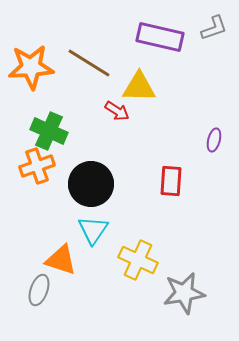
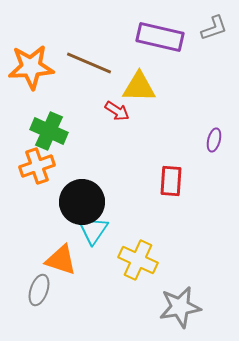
brown line: rotated 9 degrees counterclockwise
black circle: moved 9 px left, 18 px down
gray star: moved 4 px left, 14 px down
